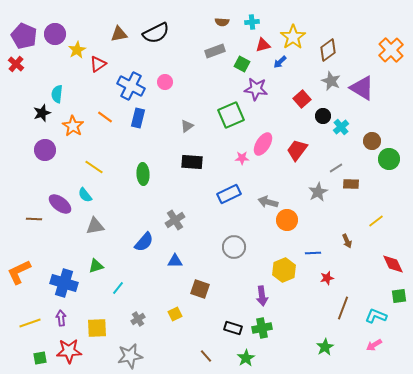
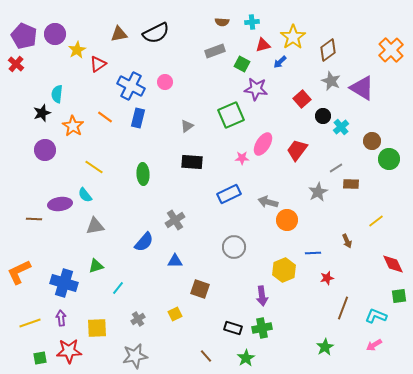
purple ellipse at (60, 204): rotated 45 degrees counterclockwise
gray star at (130, 356): moved 5 px right
